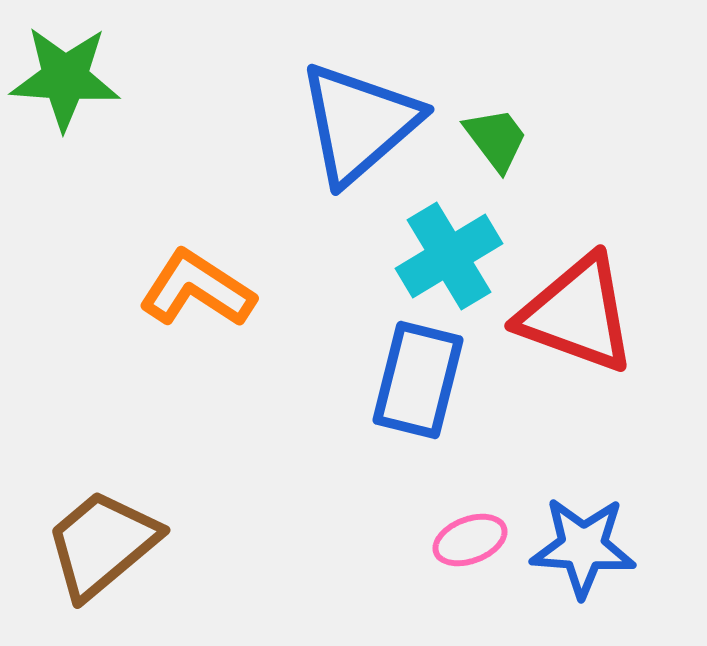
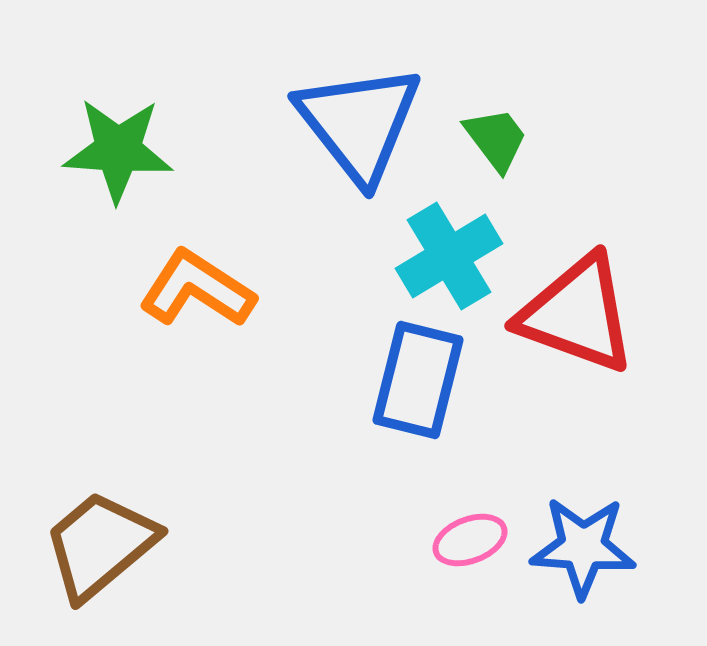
green star: moved 53 px right, 72 px down
blue triangle: rotated 27 degrees counterclockwise
brown trapezoid: moved 2 px left, 1 px down
